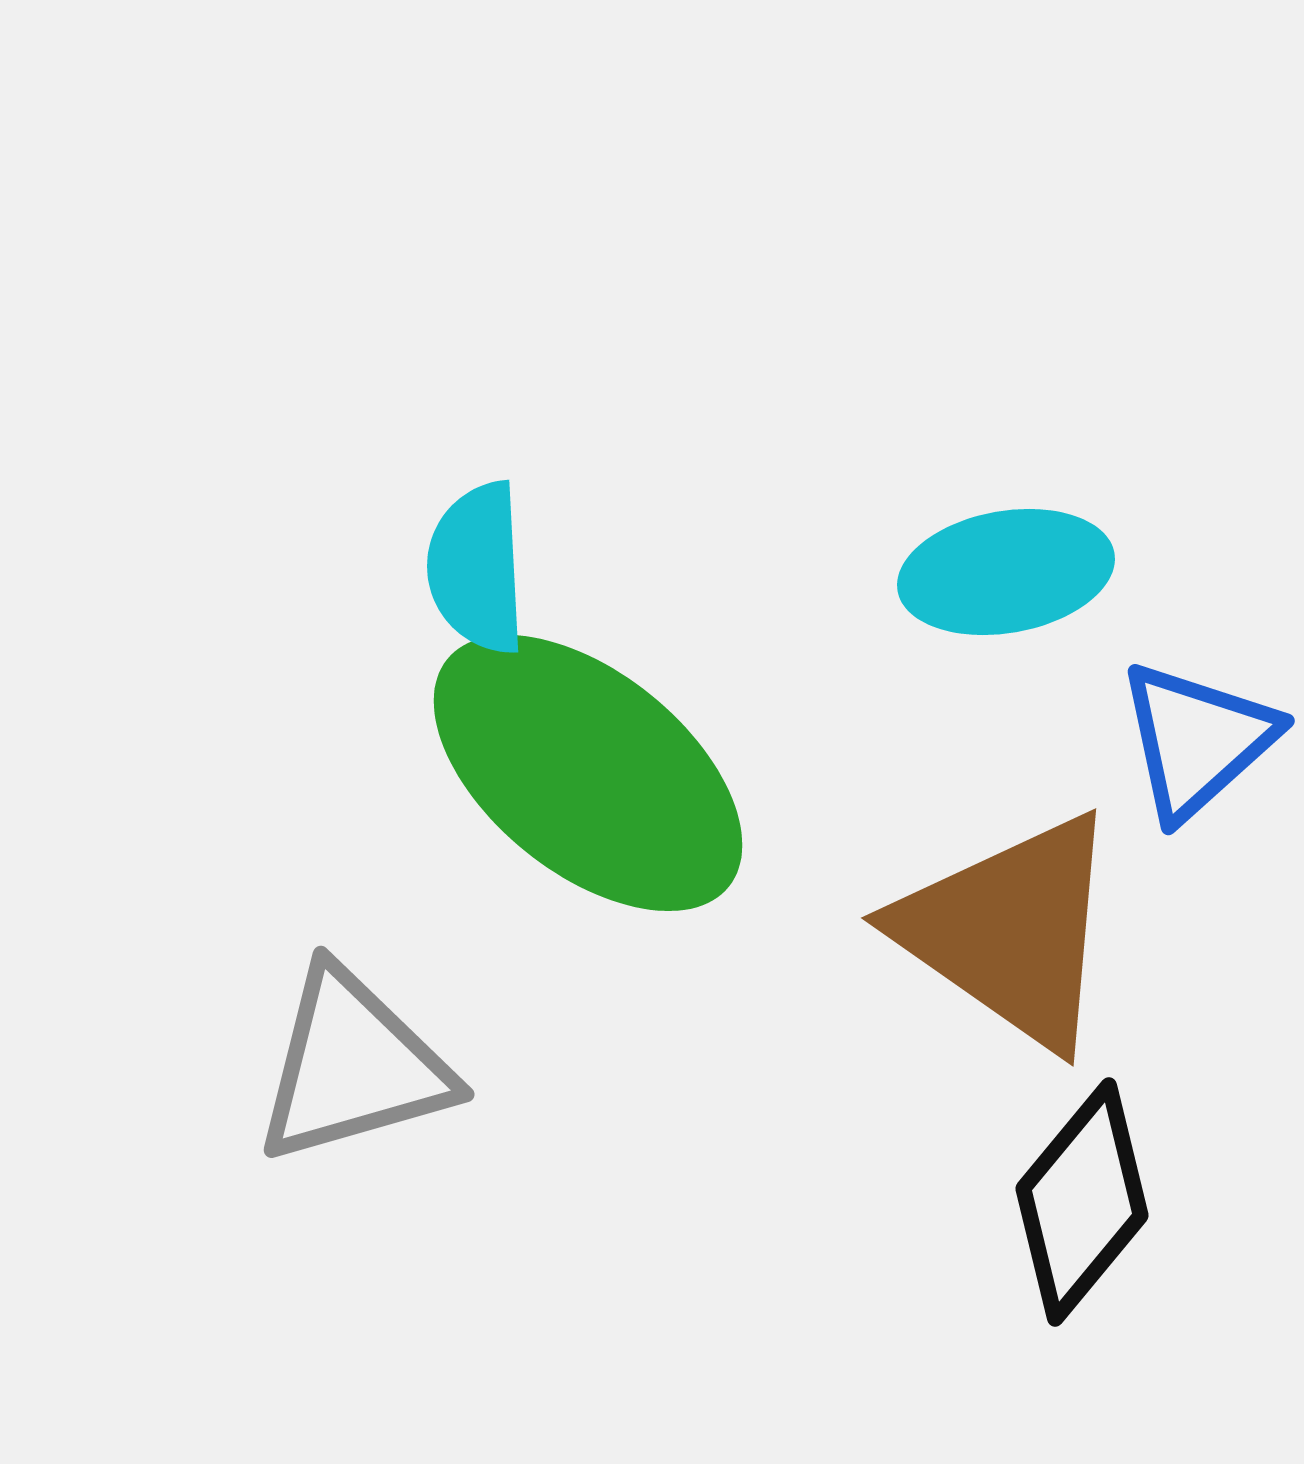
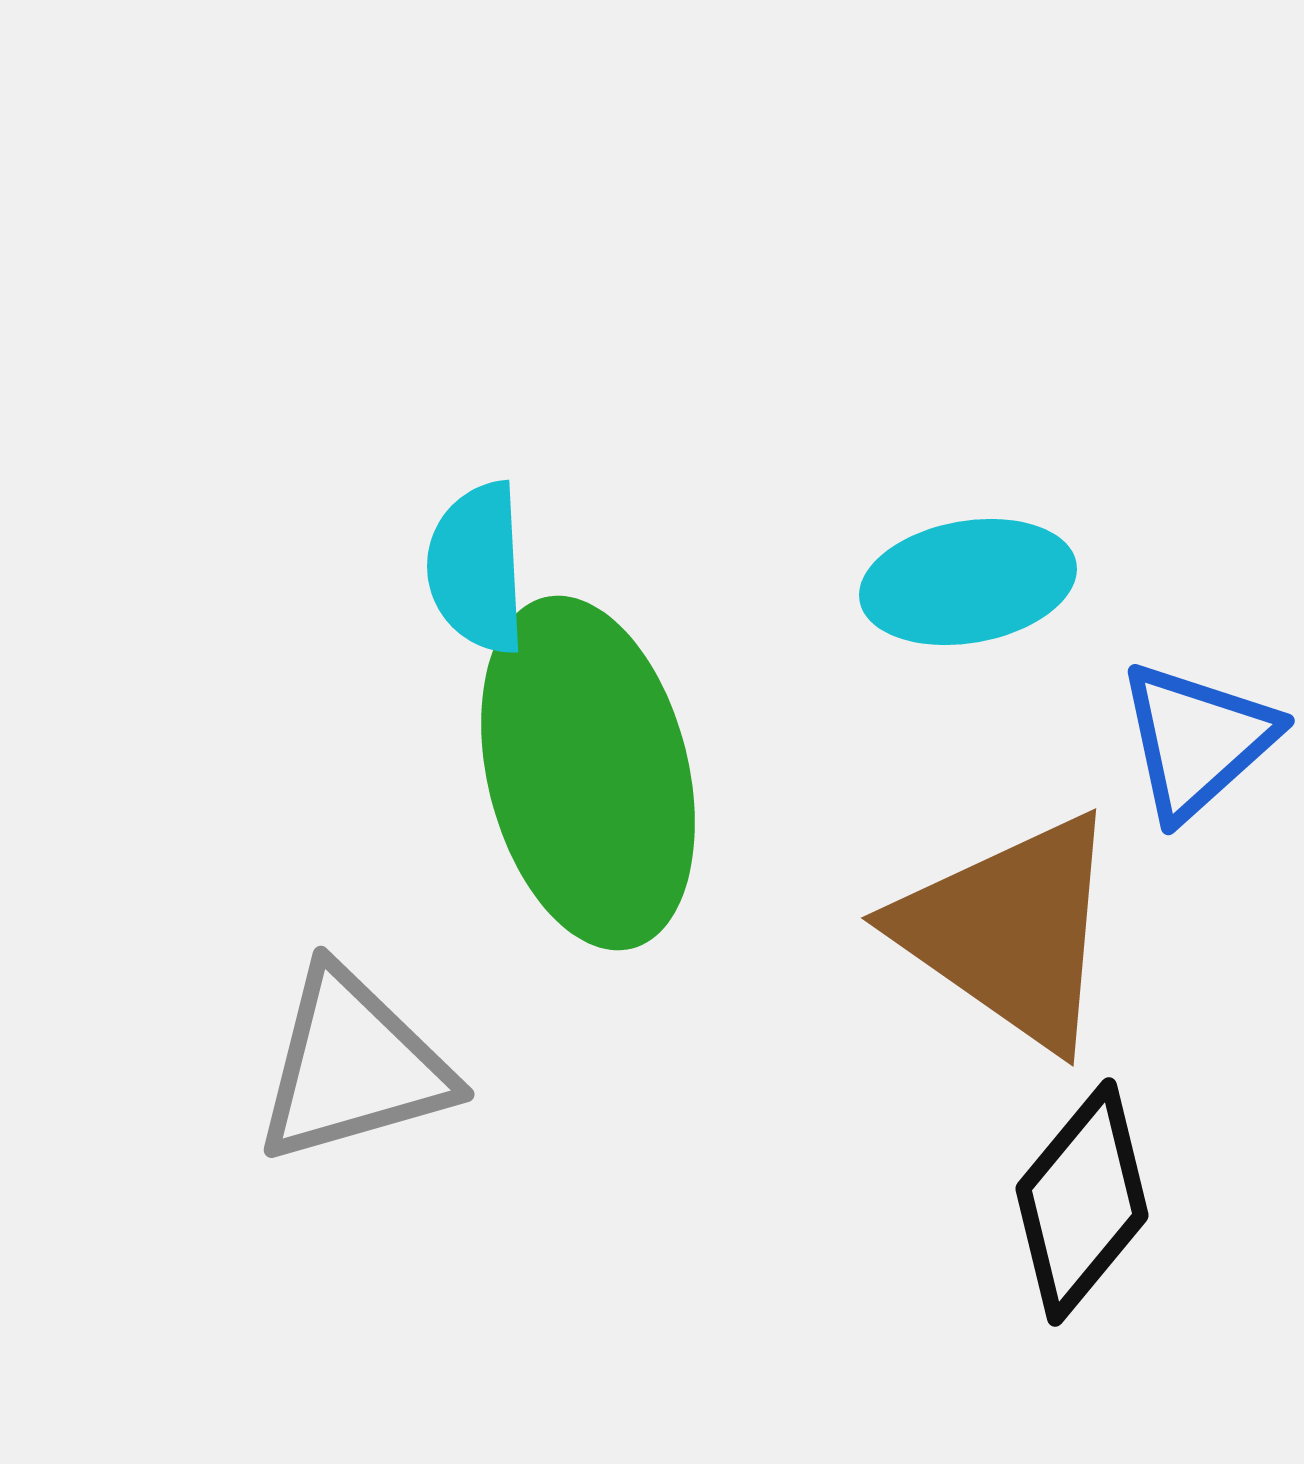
cyan ellipse: moved 38 px left, 10 px down
green ellipse: rotated 37 degrees clockwise
